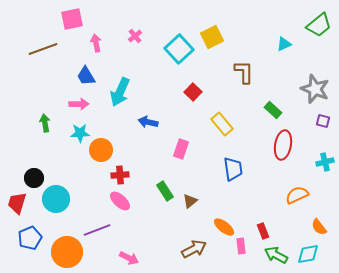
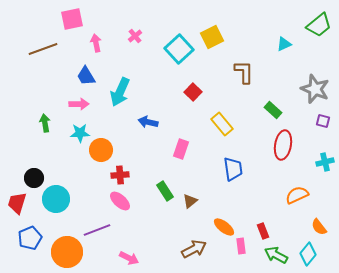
cyan diamond at (308, 254): rotated 40 degrees counterclockwise
